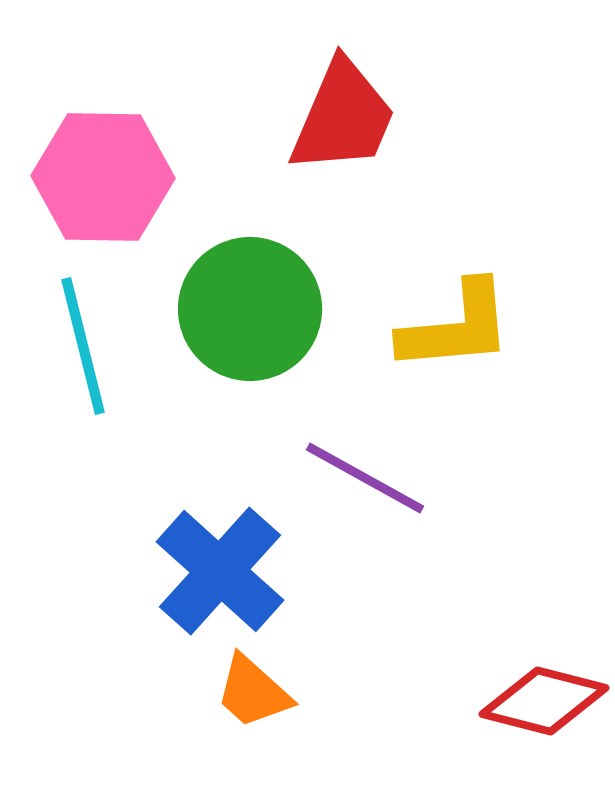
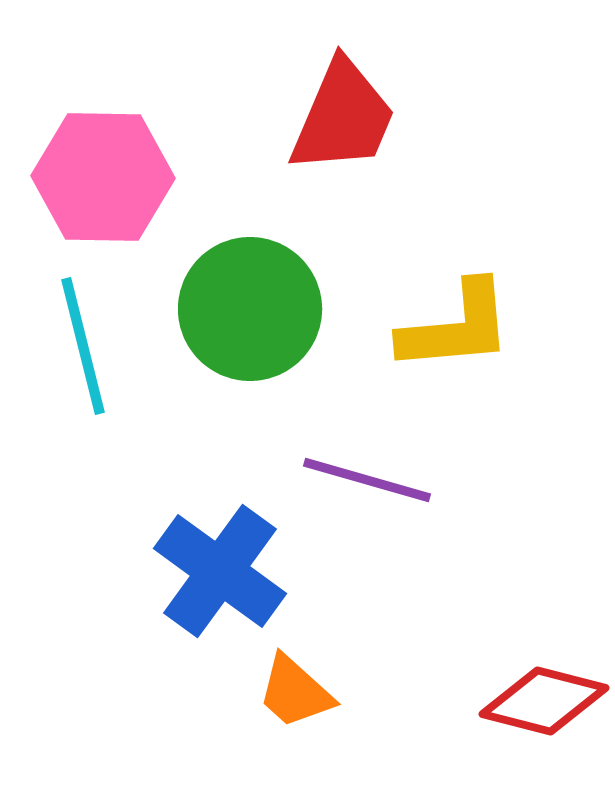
purple line: moved 2 px right, 2 px down; rotated 13 degrees counterclockwise
blue cross: rotated 6 degrees counterclockwise
orange trapezoid: moved 42 px right
